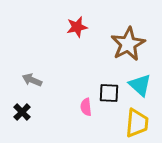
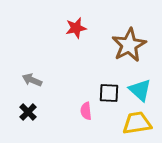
red star: moved 1 px left, 1 px down
brown star: moved 1 px right, 1 px down
cyan triangle: moved 5 px down
pink semicircle: moved 4 px down
black cross: moved 6 px right
yellow trapezoid: rotated 104 degrees counterclockwise
